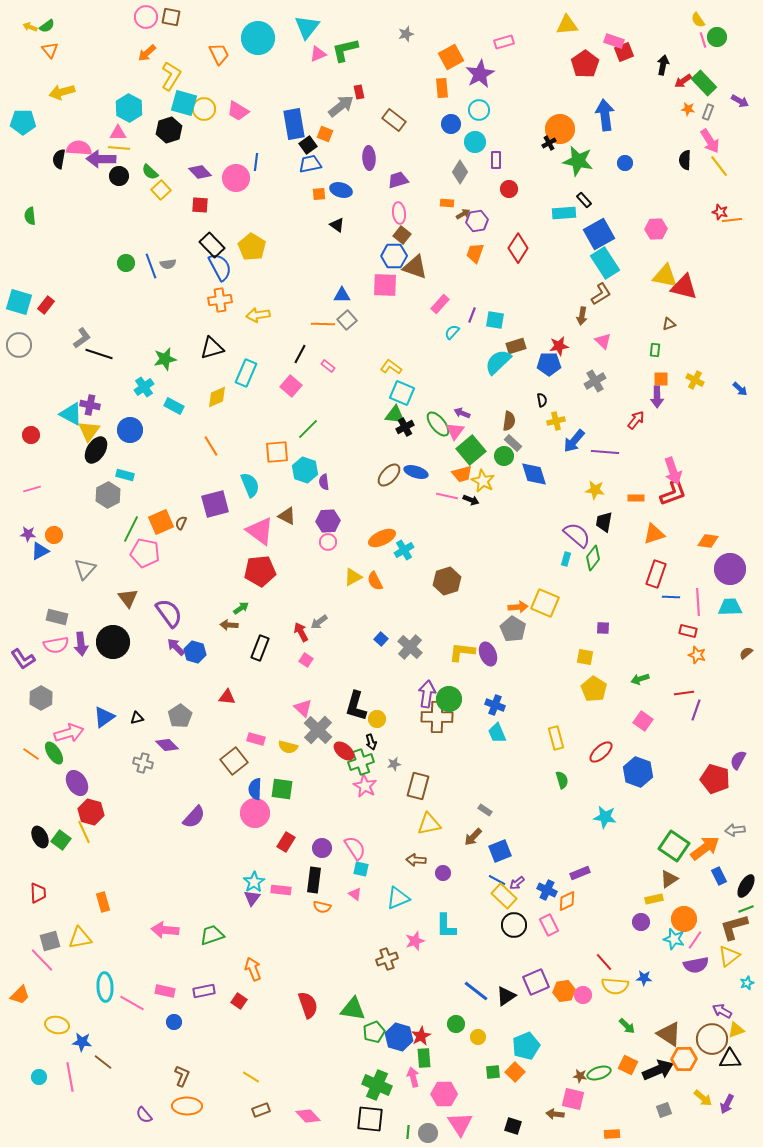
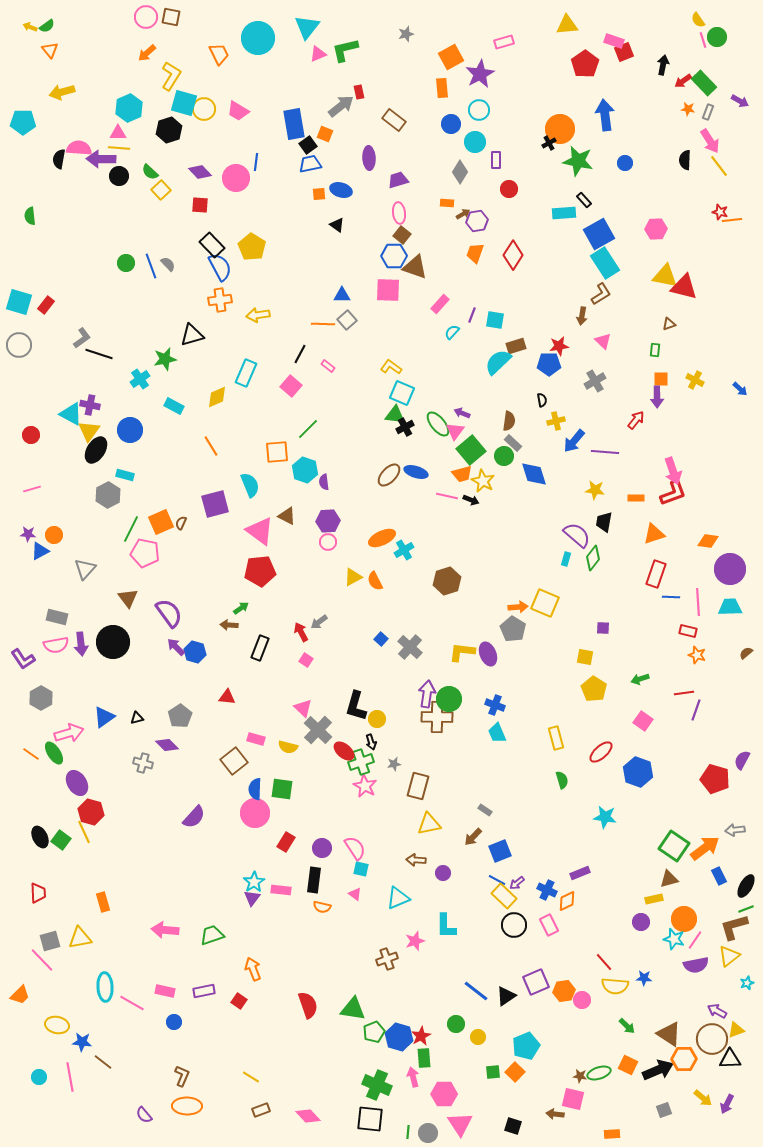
cyan hexagon at (129, 108): rotated 8 degrees clockwise
red diamond at (518, 248): moved 5 px left, 7 px down
gray semicircle at (168, 264): rotated 126 degrees counterclockwise
pink square at (385, 285): moved 3 px right, 5 px down
black triangle at (212, 348): moved 20 px left, 13 px up
cyan cross at (144, 387): moved 4 px left, 8 px up
purple semicircle at (738, 760): moved 4 px right
brown triangle at (669, 879): rotated 18 degrees clockwise
pink circle at (583, 995): moved 1 px left, 5 px down
purple arrow at (722, 1011): moved 5 px left
